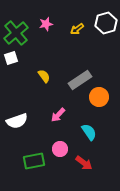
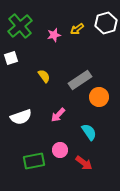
pink star: moved 8 px right, 11 px down
green cross: moved 4 px right, 7 px up
white semicircle: moved 4 px right, 4 px up
pink circle: moved 1 px down
